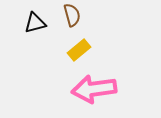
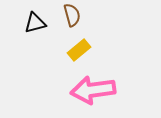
pink arrow: moved 1 px left, 1 px down
